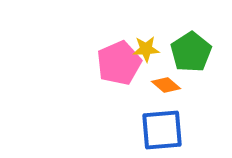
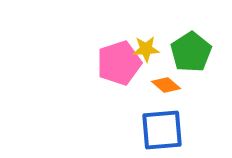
pink pentagon: rotated 6 degrees clockwise
